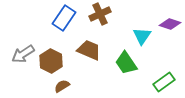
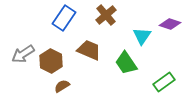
brown cross: moved 6 px right, 1 px down; rotated 15 degrees counterclockwise
